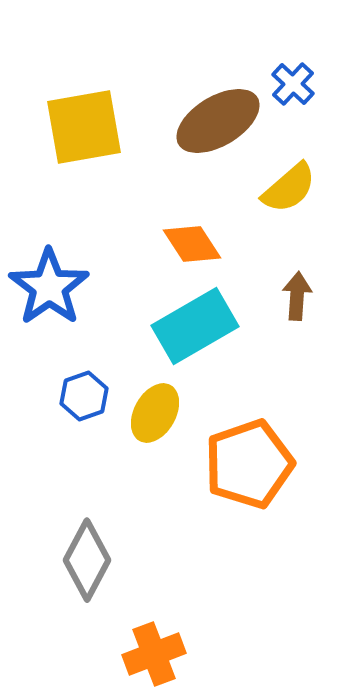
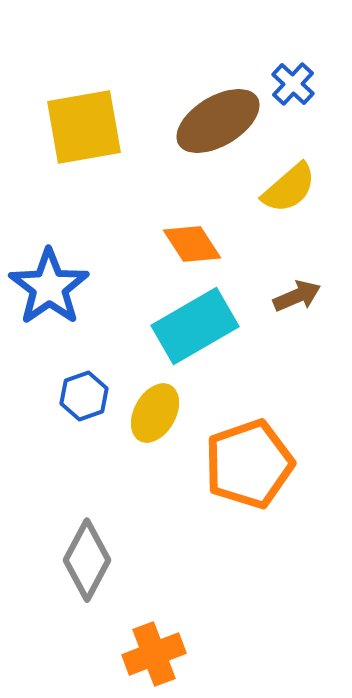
brown arrow: rotated 63 degrees clockwise
